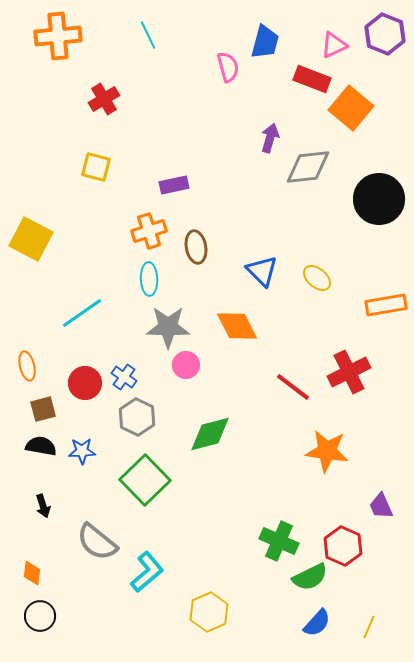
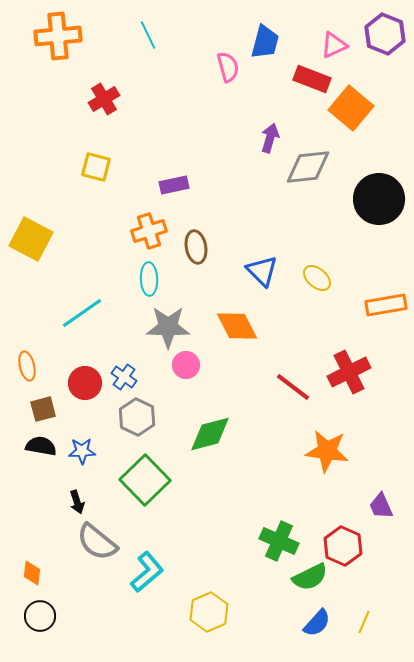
black arrow at (43, 506): moved 34 px right, 4 px up
yellow line at (369, 627): moved 5 px left, 5 px up
